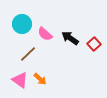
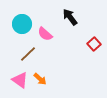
black arrow: moved 21 px up; rotated 18 degrees clockwise
